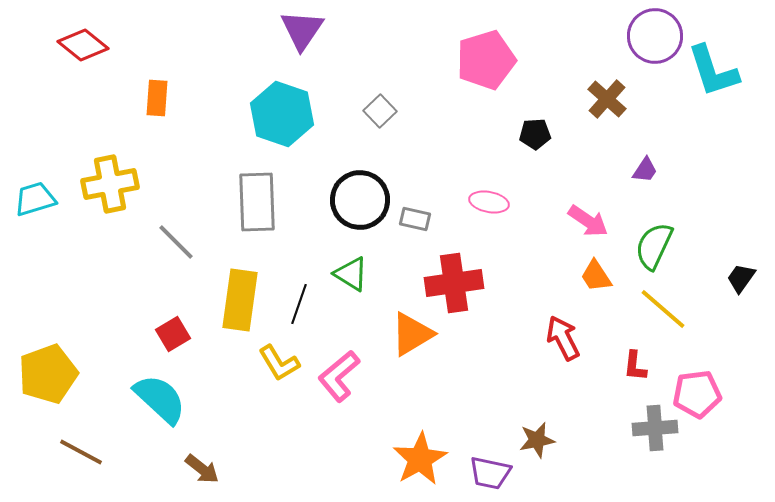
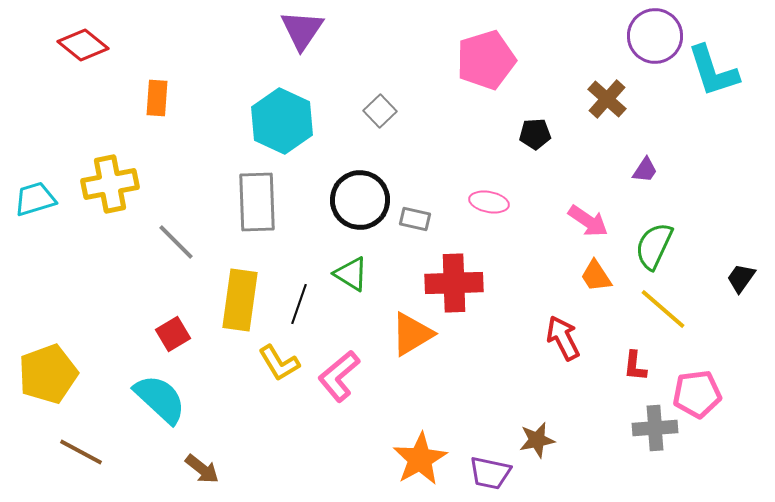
cyan hexagon at (282, 114): moved 7 px down; rotated 6 degrees clockwise
red cross at (454, 283): rotated 6 degrees clockwise
